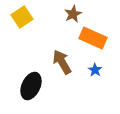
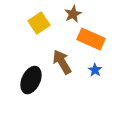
yellow square: moved 17 px right, 6 px down
orange rectangle: moved 2 px left, 1 px down
black ellipse: moved 6 px up
